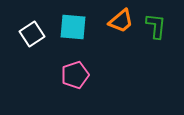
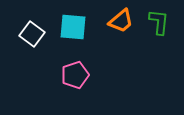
green L-shape: moved 3 px right, 4 px up
white square: rotated 20 degrees counterclockwise
